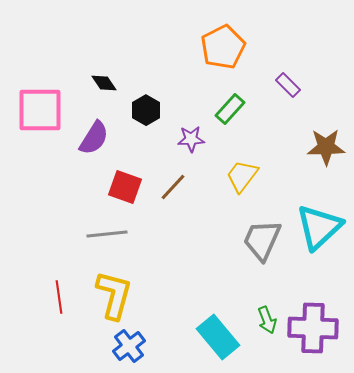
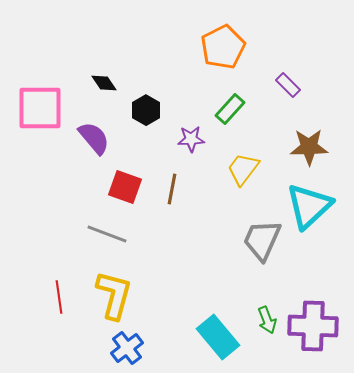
pink square: moved 2 px up
purple semicircle: rotated 72 degrees counterclockwise
brown star: moved 17 px left
yellow trapezoid: moved 1 px right, 7 px up
brown line: moved 1 px left, 2 px down; rotated 32 degrees counterclockwise
cyan triangle: moved 10 px left, 21 px up
gray line: rotated 27 degrees clockwise
purple cross: moved 2 px up
blue cross: moved 2 px left, 2 px down
